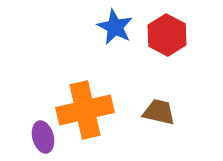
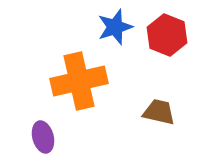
blue star: rotated 27 degrees clockwise
red hexagon: rotated 6 degrees counterclockwise
orange cross: moved 6 px left, 29 px up
